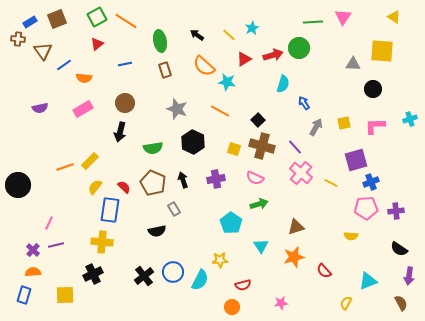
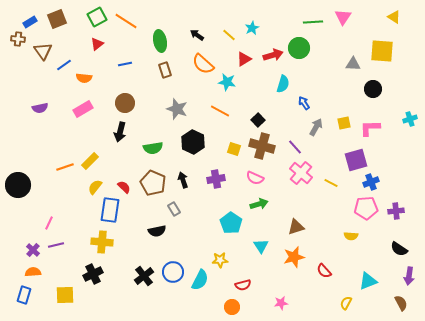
orange semicircle at (204, 66): moved 1 px left, 2 px up
pink L-shape at (375, 126): moved 5 px left, 2 px down
